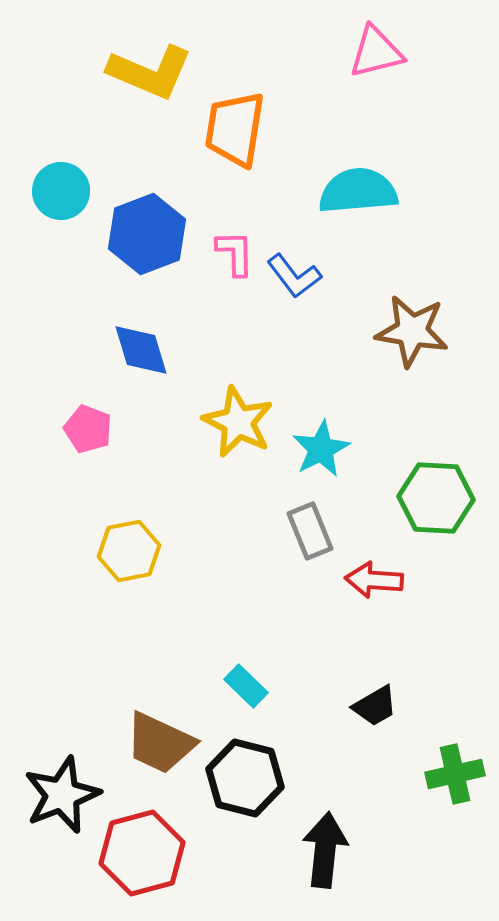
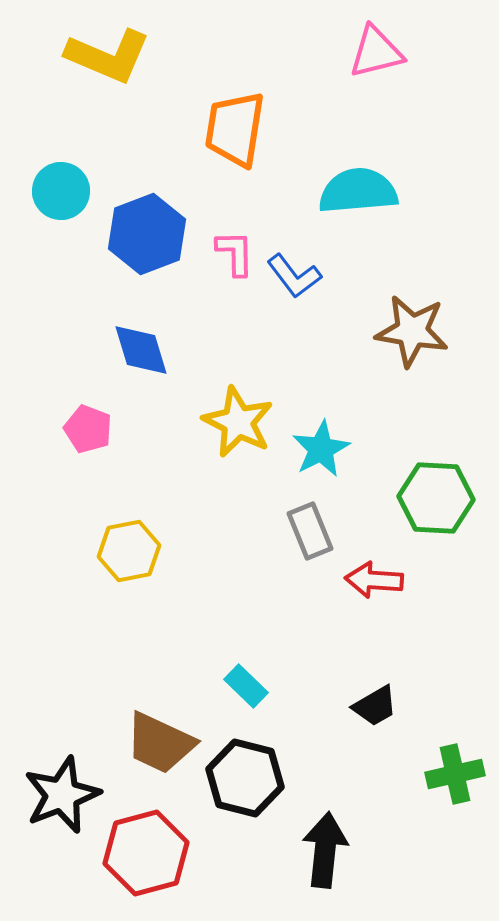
yellow L-shape: moved 42 px left, 16 px up
red hexagon: moved 4 px right
